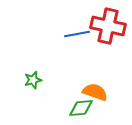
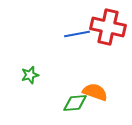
red cross: moved 1 px down
green star: moved 3 px left, 5 px up
green diamond: moved 6 px left, 5 px up
